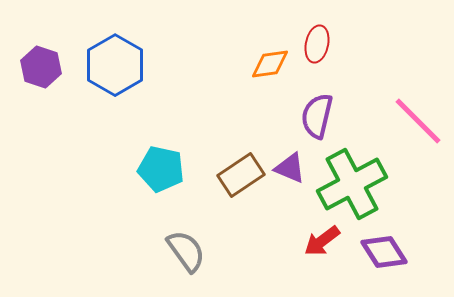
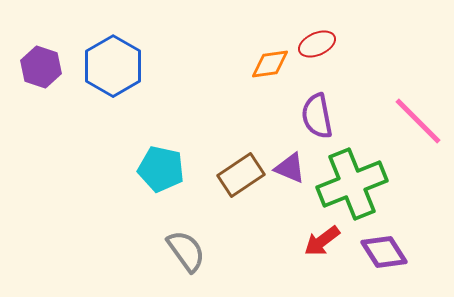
red ellipse: rotated 54 degrees clockwise
blue hexagon: moved 2 px left, 1 px down
purple semicircle: rotated 24 degrees counterclockwise
green cross: rotated 6 degrees clockwise
